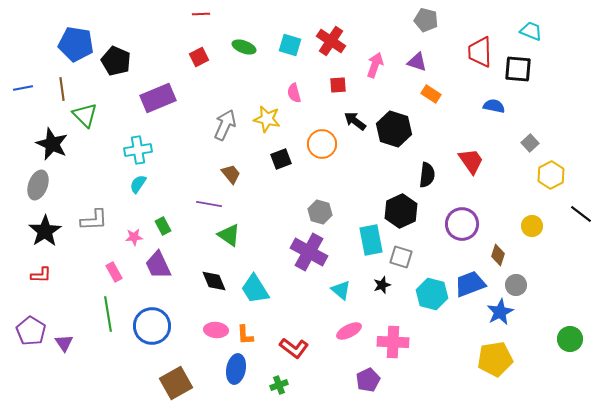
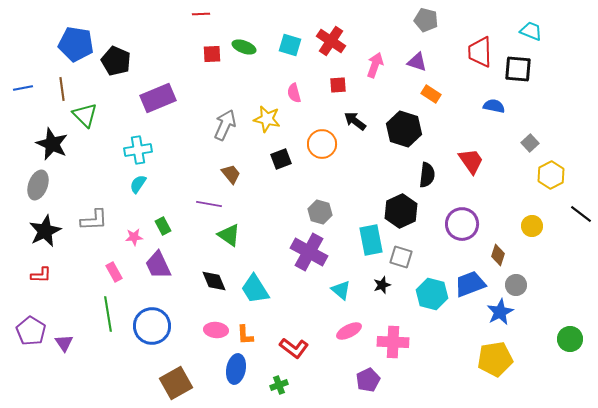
red square at (199, 57): moved 13 px right, 3 px up; rotated 24 degrees clockwise
black hexagon at (394, 129): moved 10 px right
black star at (45, 231): rotated 8 degrees clockwise
